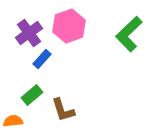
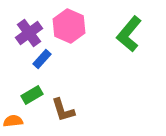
pink hexagon: rotated 16 degrees counterclockwise
green L-shape: rotated 6 degrees counterclockwise
green rectangle: rotated 10 degrees clockwise
